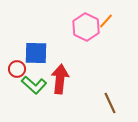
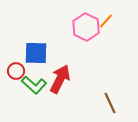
red circle: moved 1 px left, 2 px down
red arrow: rotated 20 degrees clockwise
